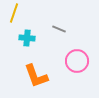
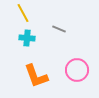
yellow line: moved 9 px right; rotated 48 degrees counterclockwise
pink circle: moved 9 px down
